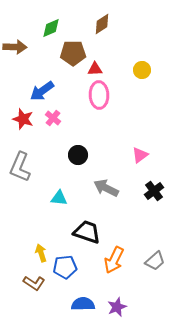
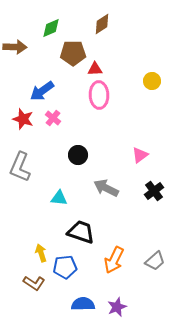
yellow circle: moved 10 px right, 11 px down
black trapezoid: moved 6 px left
